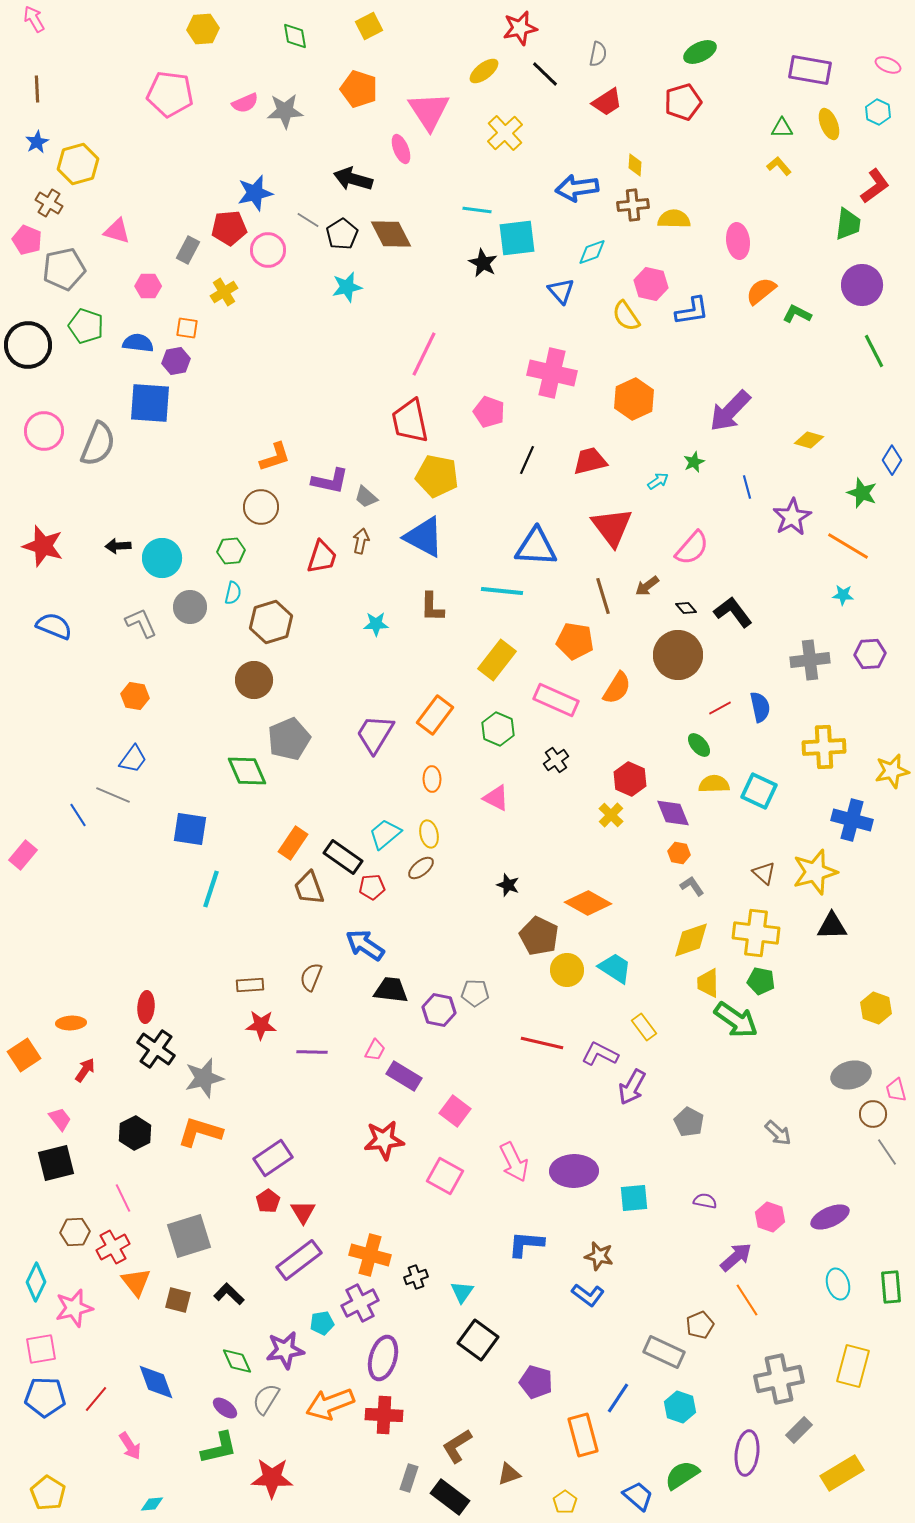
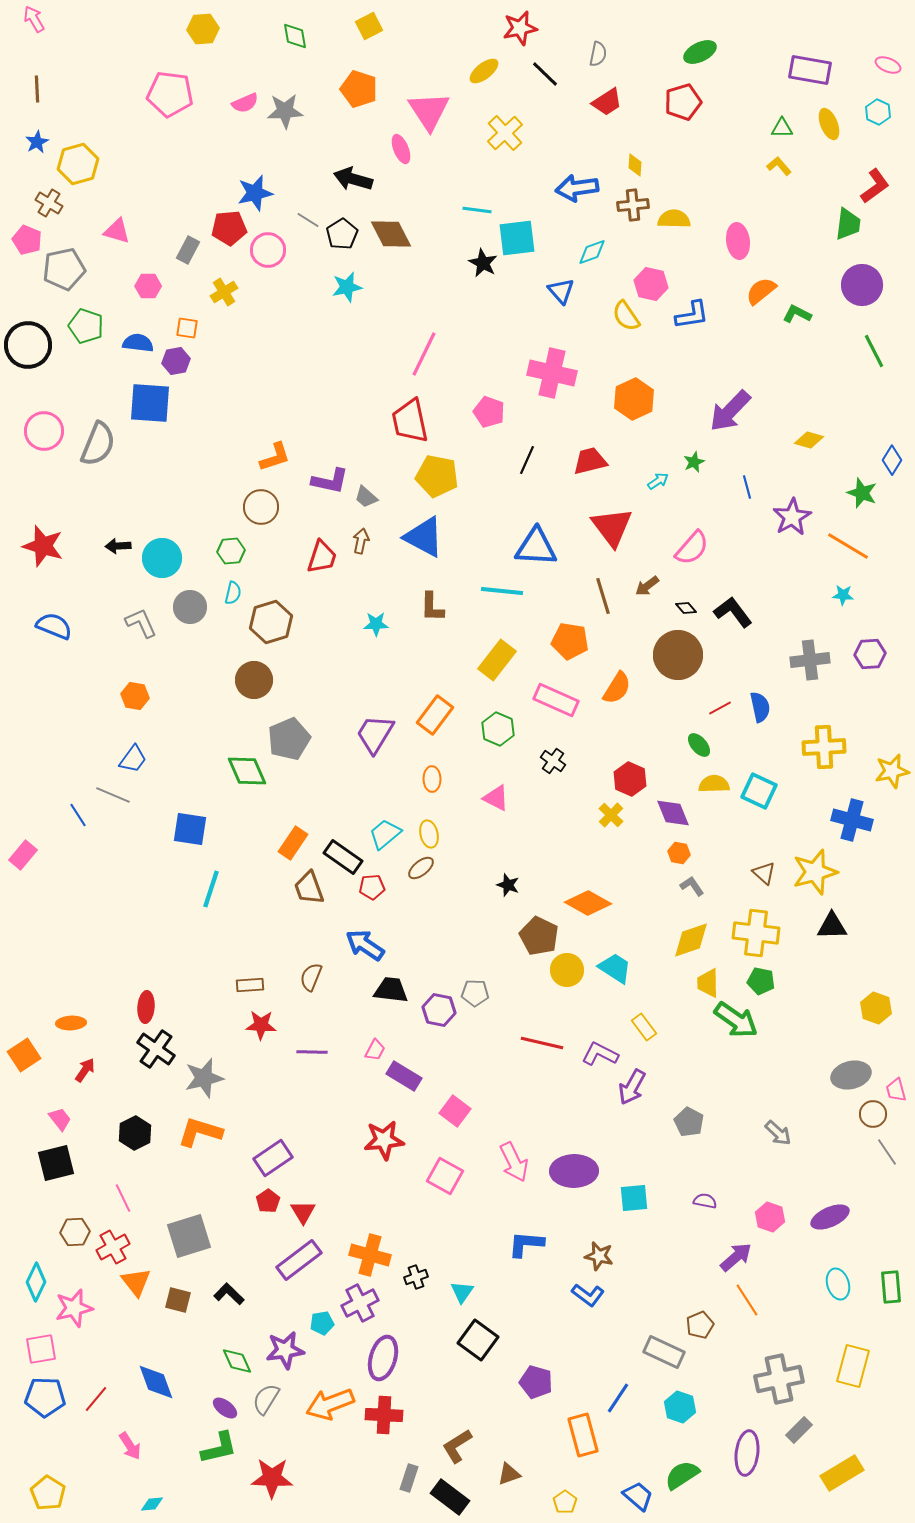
blue L-shape at (692, 311): moved 4 px down
orange pentagon at (575, 641): moved 5 px left
black cross at (556, 760): moved 3 px left, 1 px down; rotated 20 degrees counterclockwise
